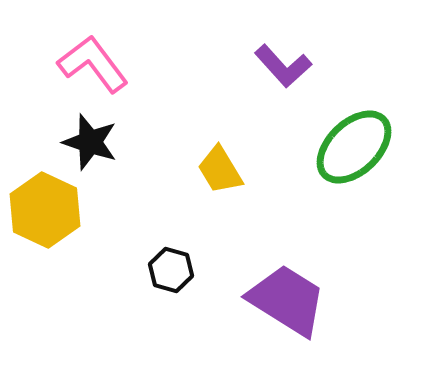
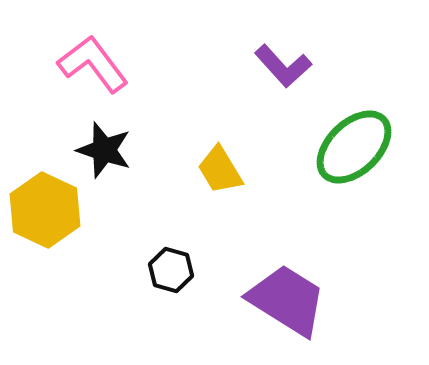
black star: moved 14 px right, 8 px down
